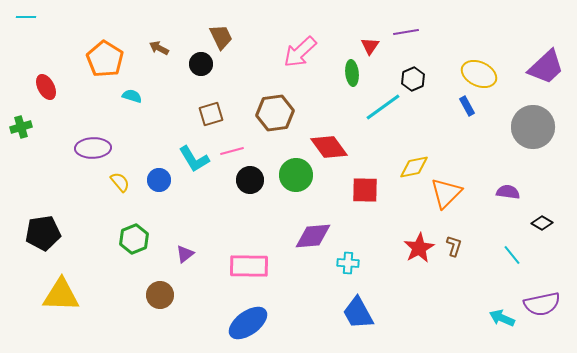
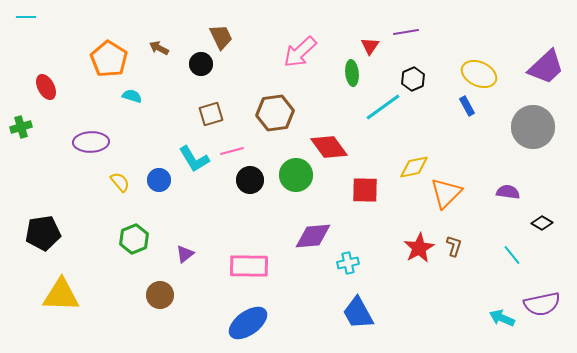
orange pentagon at (105, 59): moved 4 px right
purple ellipse at (93, 148): moved 2 px left, 6 px up
cyan cross at (348, 263): rotated 15 degrees counterclockwise
